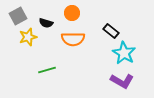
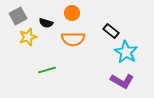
cyan star: moved 2 px right, 1 px up
